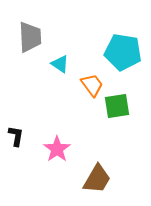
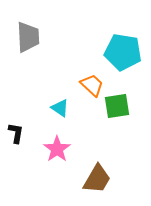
gray trapezoid: moved 2 px left
cyan triangle: moved 44 px down
orange trapezoid: rotated 10 degrees counterclockwise
black L-shape: moved 3 px up
